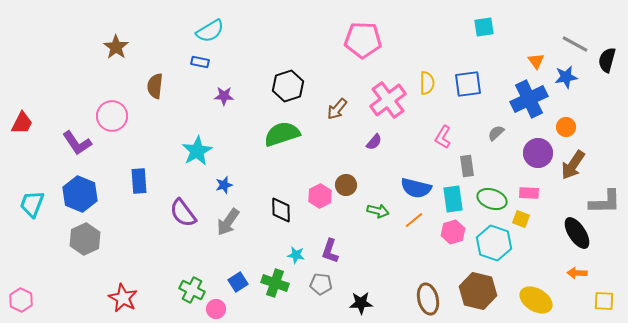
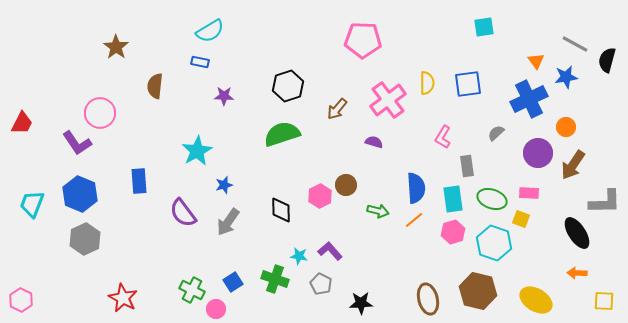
pink circle at (112, 116): moved 12 px left, 3 px up
purple semicircle at (374, 142): rotated 114 degrees counterclockwise
blue semicircle at (416, 188): rotated 108 degrees counterclockwise
purple L-shape at (330, 251): rotated 120 degrees clockwise
cyan star at (296, 255): moved 3 px right, 1 px down
blue square at (238, 282): moved 5 px left
green cross at (275, 283): moved 4 px up
gray pentagon at (321, 284): rotated 20 degrees clockwise
